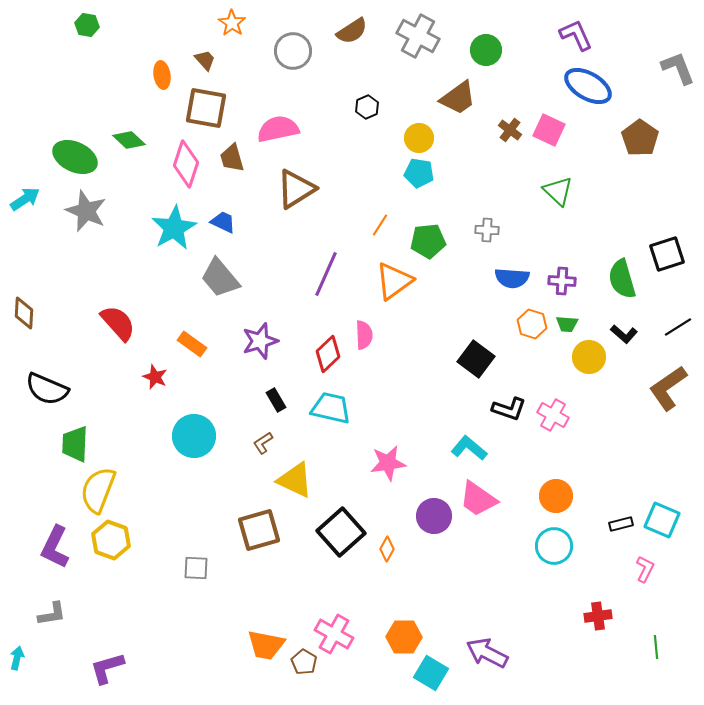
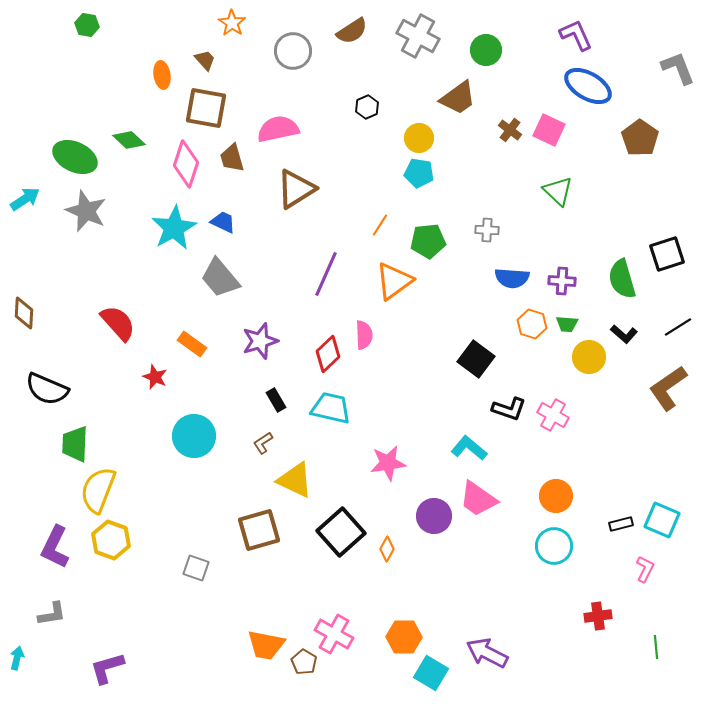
gray square at (196, 568): rotated 16 degrees clockwise
